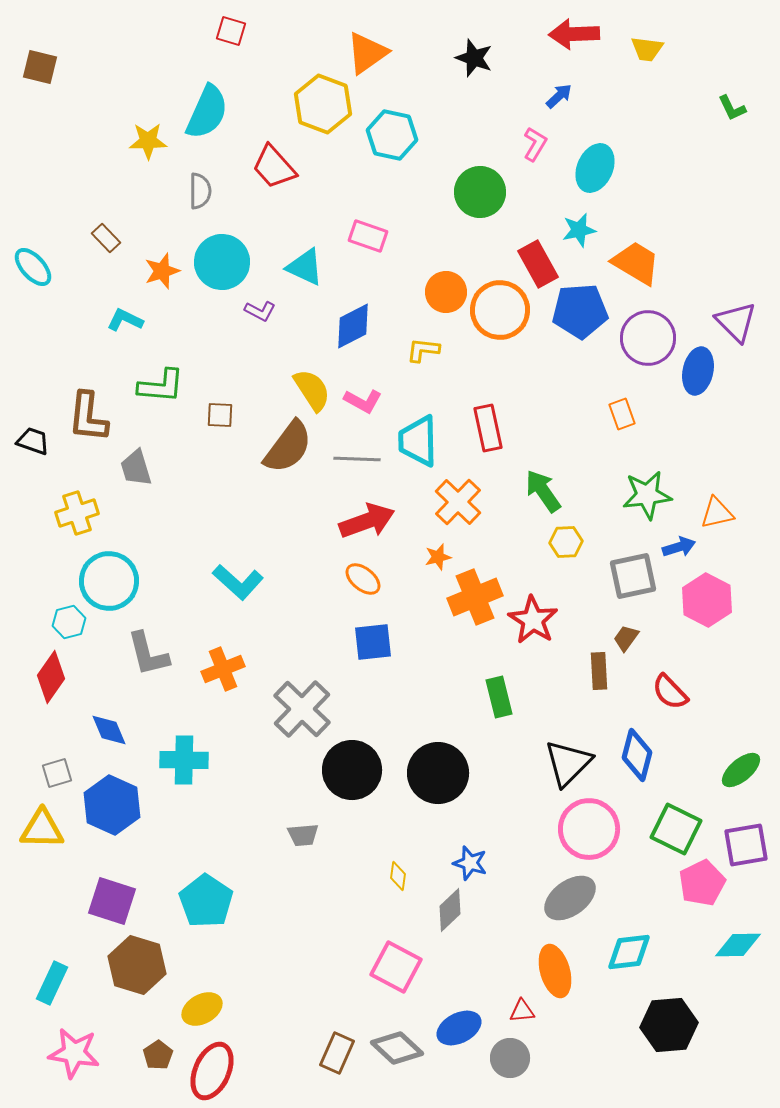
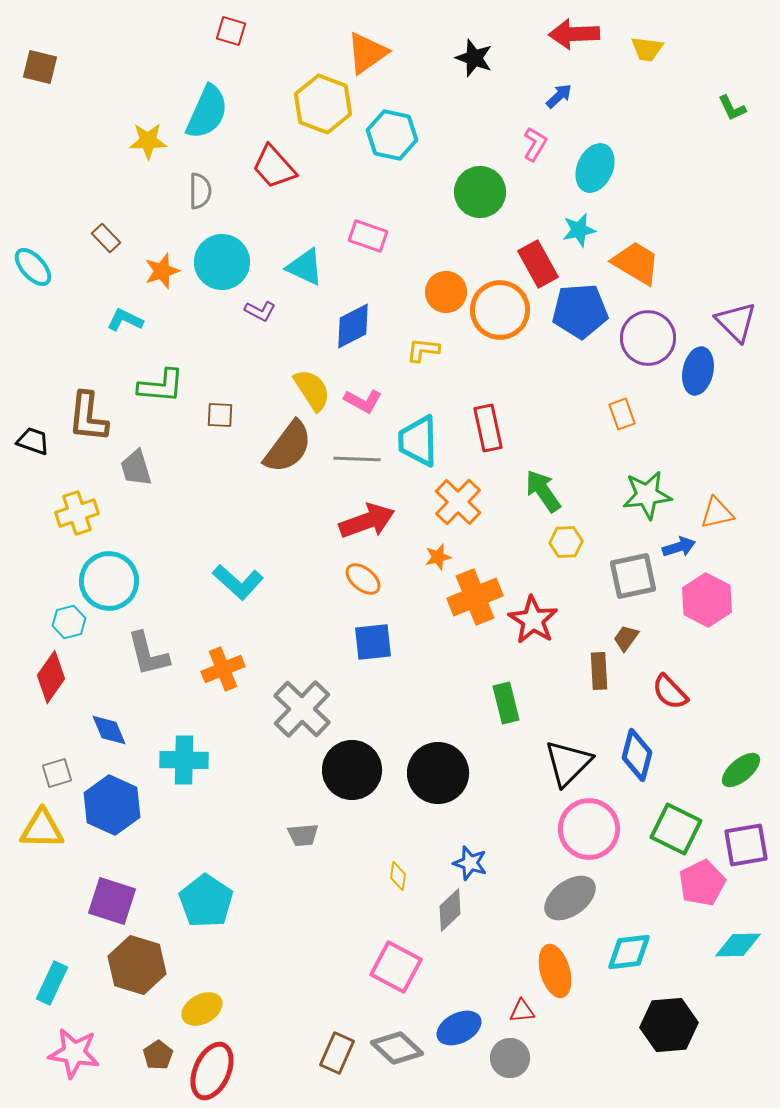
green rectangle at (499, 697): moved 7 px right, 6 px down
